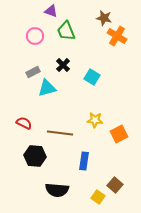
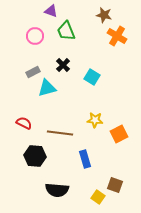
brown star: moved 3 px up
blue rectangle: moved 1 px right, 2 px up; rotated 24 degrees counterclockwise
brown square: rotated 21 degrees counterclockwise
